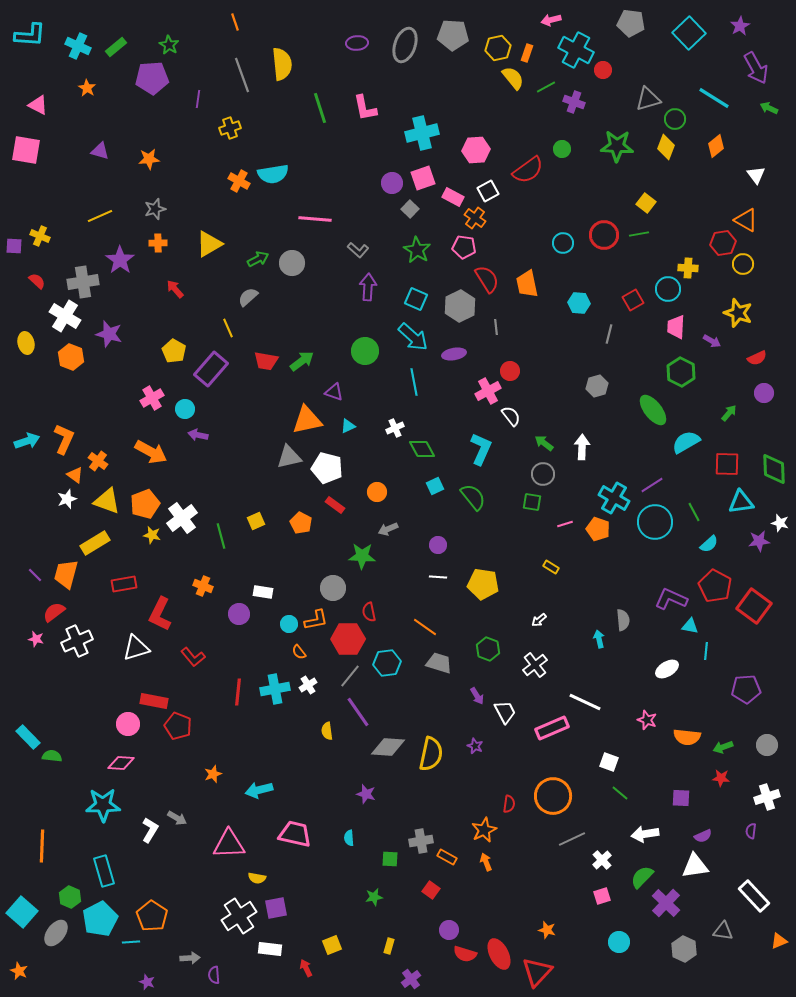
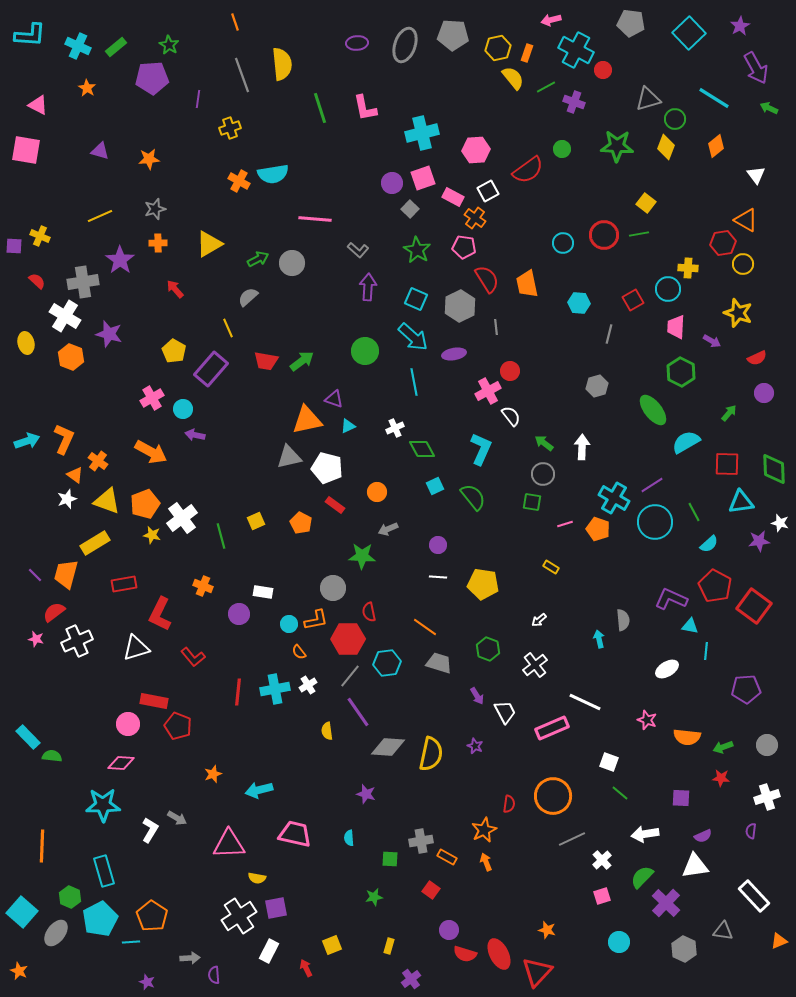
purple triangle at (334, 392): moved 7 px down
cyan circle at (185, 409): moved 2 px left
purple arrow at (198, 435): moved 3 px left
white rectangle at (270, 949): moved 1 px left, 2 px down; rotated 70 degrees counterclockwise
